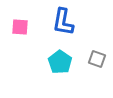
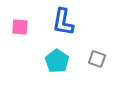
cyan pentagon: moved 3 px left, 1 px up
